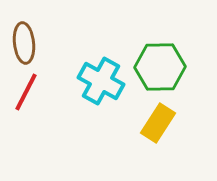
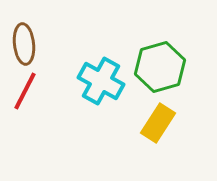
brown ellipse: moved 1 px down
green hexagon: rotated 15 degrees counterclockwise
red line: moved 1 px left, 1 px up
